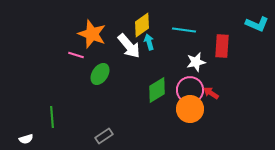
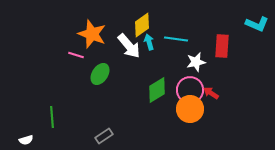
cyan line: moved 8 px left, 9 px down
white semicircle: moved 1 px down
